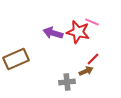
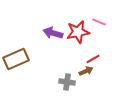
pink line: moved 7 px right
red star: rotated 25 degrees counterclockwise
red line: rotated 16 degrees clockwise
gray cross: rotated 14 degrees clockwise
